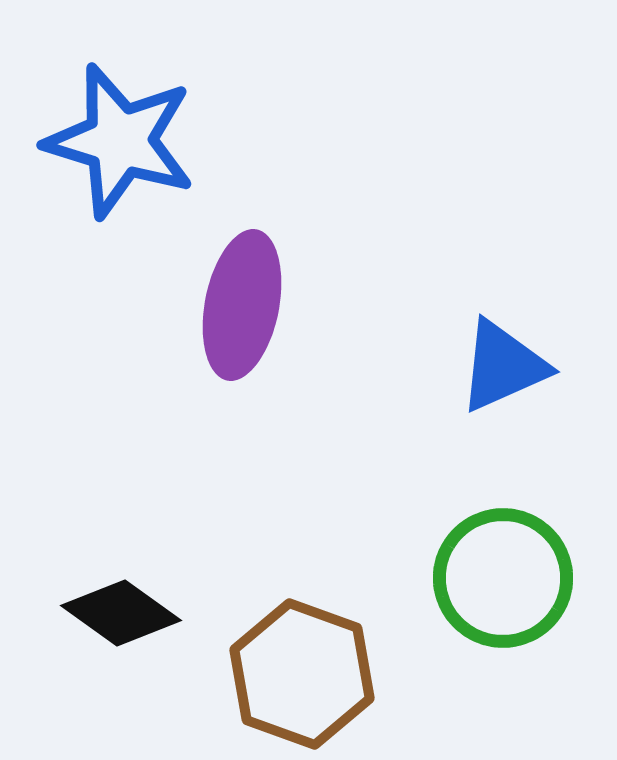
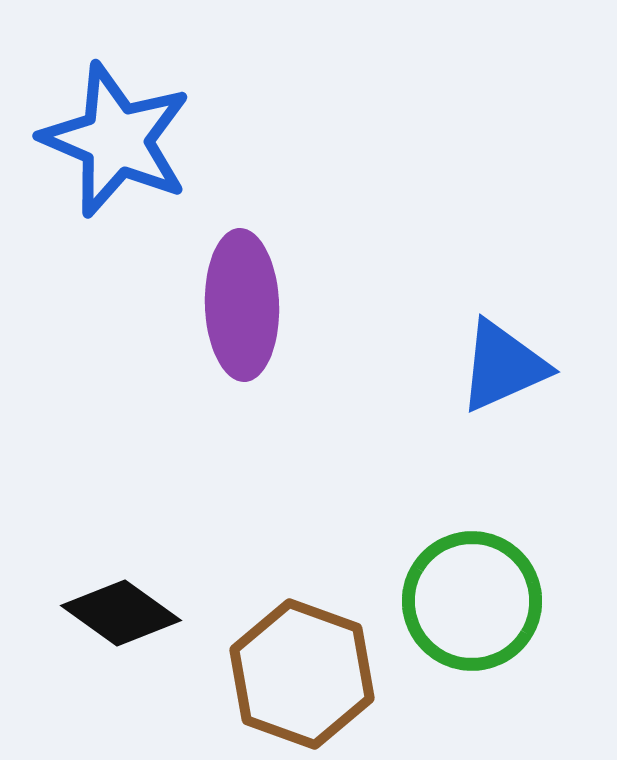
blue star: moved 4 px left, 1 px up; rotated 6 degrees clockwise
purple ellipse: rotated 13 degrees counterclockwise
green circle: moved 31 px left, 23 px down
